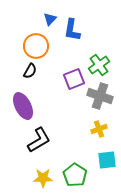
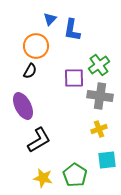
purple square: moved 1 px up; rotated 20 degrees clockwise
gray cross: rotated 10 degrees counterclockwise
yellow star: rotated 12 degrees clockwise
